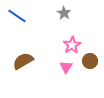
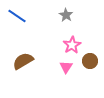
gray star: moved 2 px right, 2 px down
